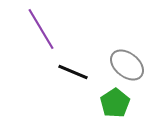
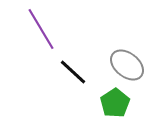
black line: rotated 20 degrees clockwise
